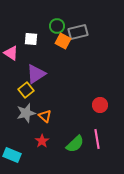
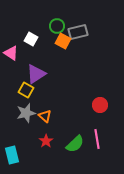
white square: rotated 24 degrees clockwise
yellow square: rotated 21 degrees counterclockwise
red star: moved 4 px right
cyan rectangle: rotated 54 degrees clockwise
